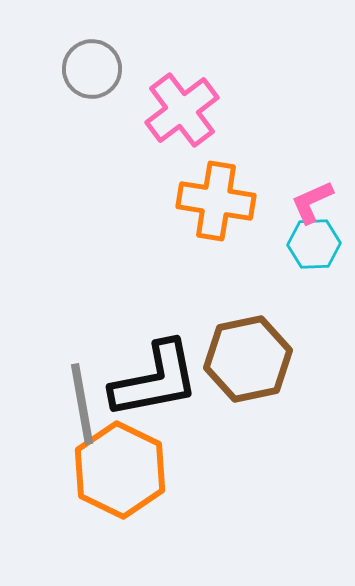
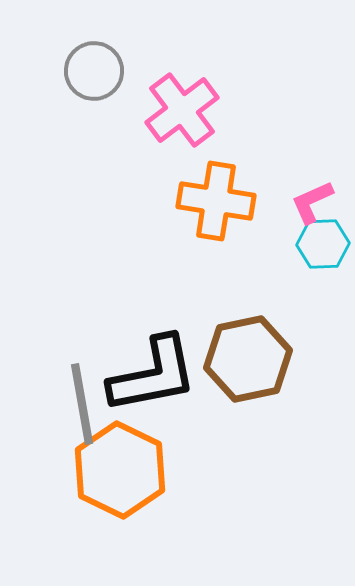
gray circle: moved 2 px right, 2 px down
cyan hexagon: moved 9 px right
black L-shape: moved 2 px left, 5 px up
